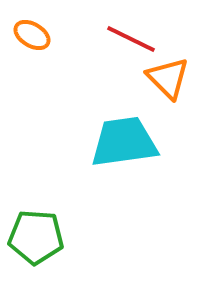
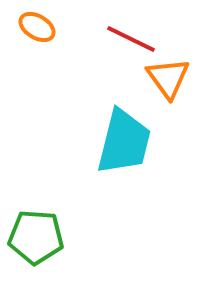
orange ellipse: moved 5 px right, 8 px up
orange triangle: rotated 9 degrees clockwise
cyan trapezoid: rotated 112 degrees clockwise
